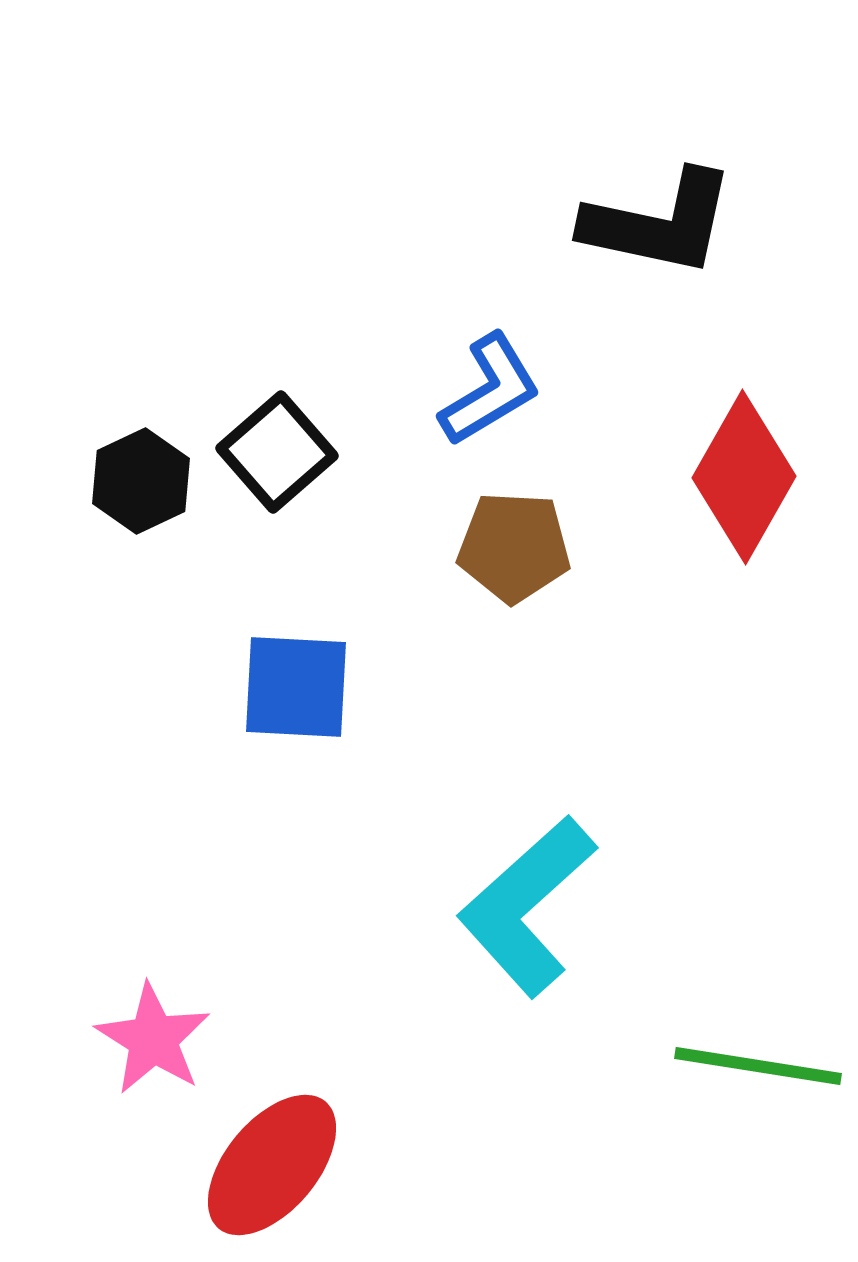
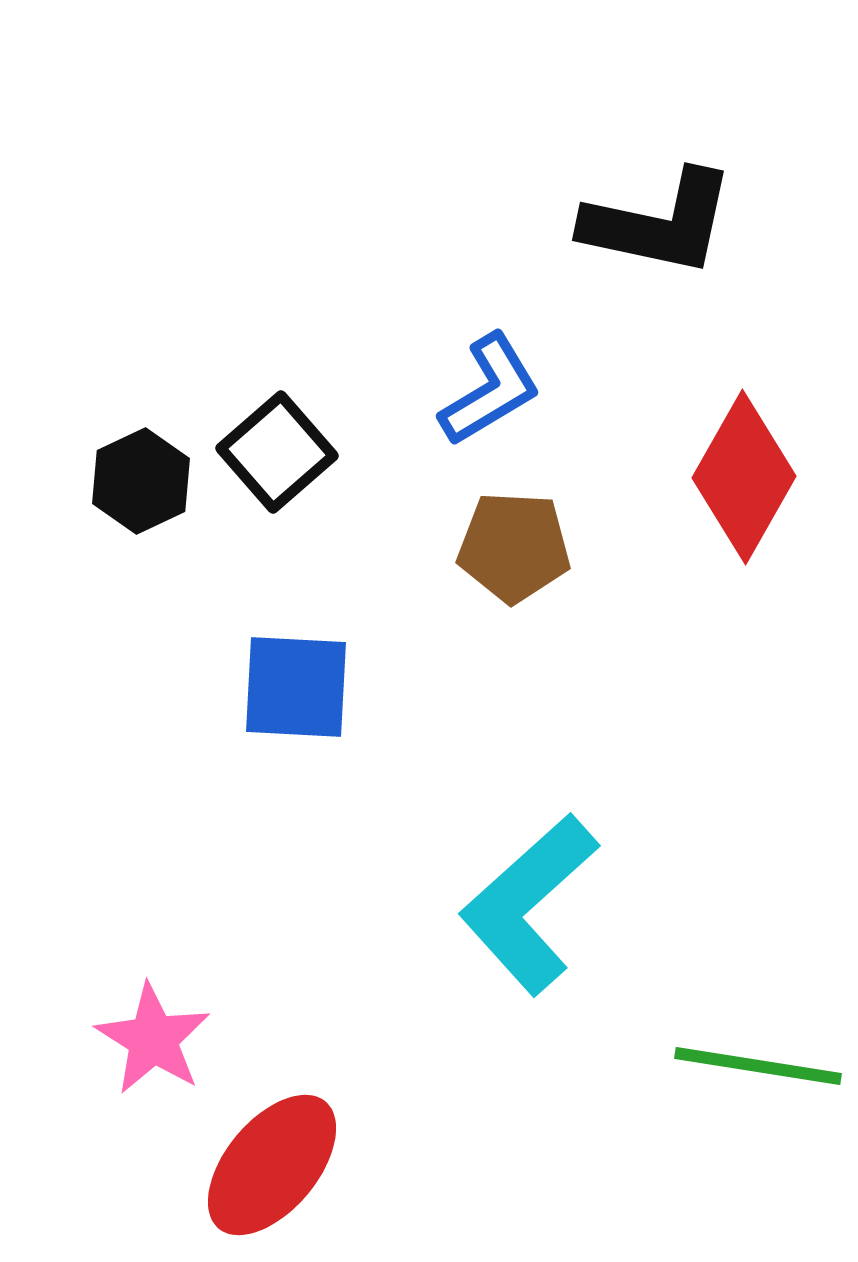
cyan L-shape: moved 2 px right, 2 px up
